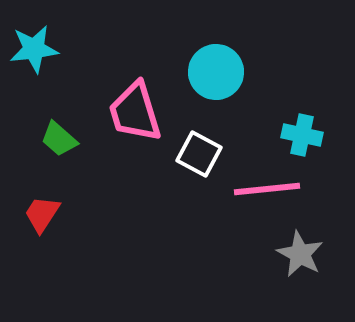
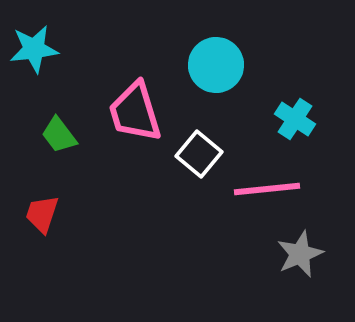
cyan circle: moved 7 px up
cyan cross: moved 7 px left, 16 px up; rotated 21 degrees clockwise
green trapezoid: moved 4 px up; rotated 12 degrees clockwise
white square: rotated 12 degrees clockwise
red trapezoid: rotated 15 degrees counterclockwise
gray star: rotated 21 degrees clockwise
